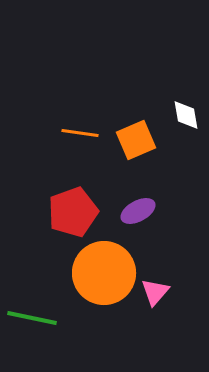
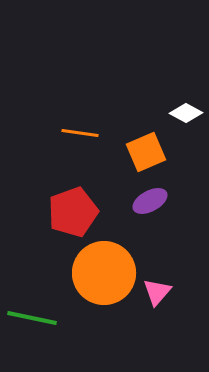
white diamond: moved 2 px up; rotated 52 degrees counterclockwise
orange square: moved 10 px right, 12 px down
purple ellipse: moved 12 px right, 10 px up
pink triangle: moved 2 px right
